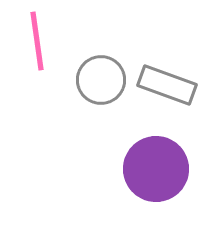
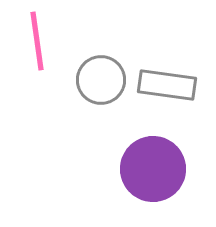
gray rectangle: rotated 12 degrees counterclockwise
purple circle: moved 3 px left
